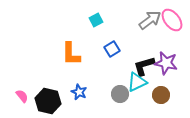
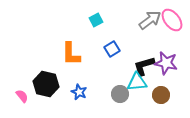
cyan triangle: rotated 20 degrees clockwise
black hexagon: moved 2 px left, 17 px up
